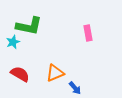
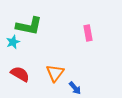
orange triangle: rotated 30 degrees counterclockwise
